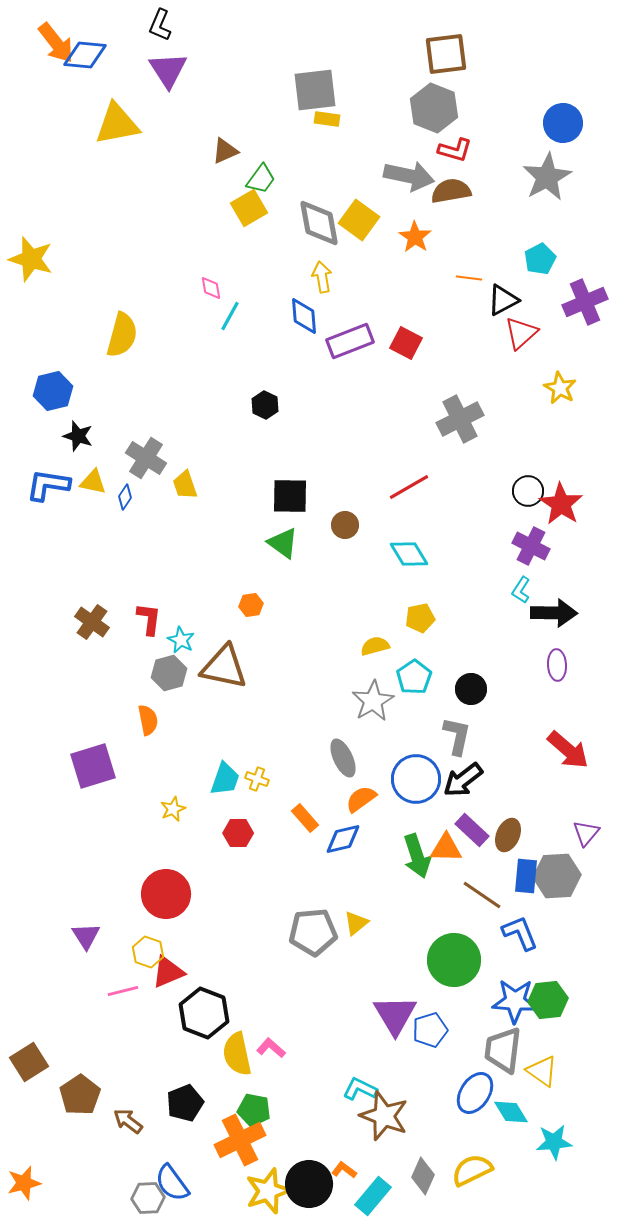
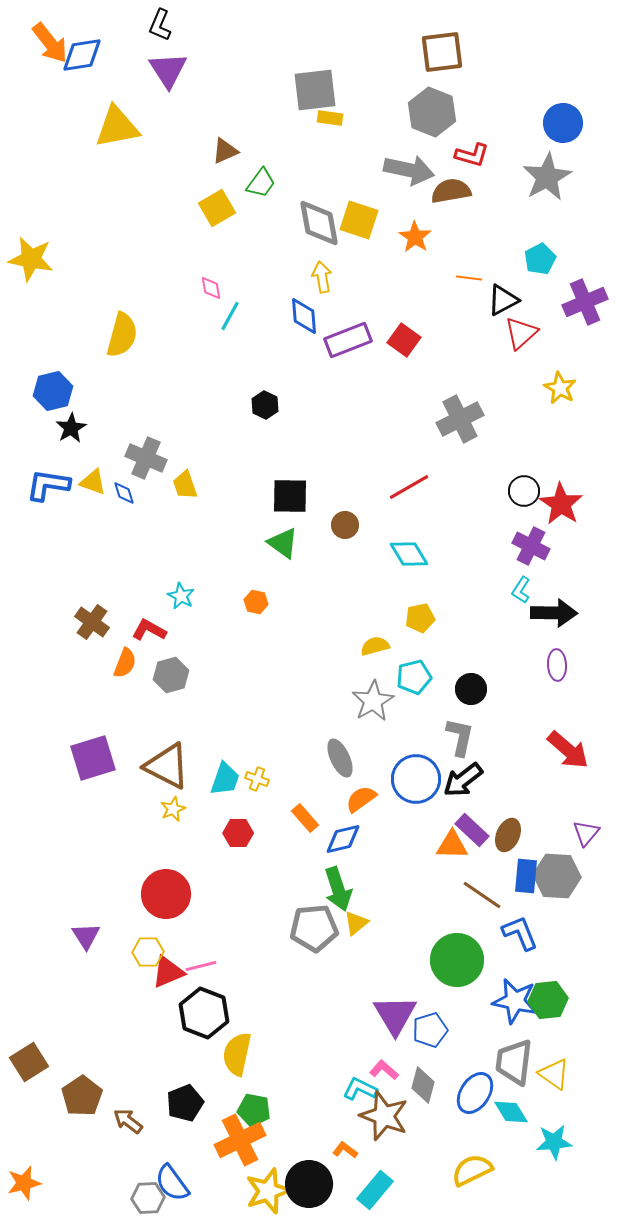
orange arrow at (56, 43): moved 6 px left
brown square at (446, 54): moved 4 px left, 2 px up
blue diamond at (85, 55): moved 3 px left; rotated 15 degrees counterclockwise
gray hexagon at (434, 108): moved 2 px left, 4 px down
yellow rectangle at (327, 119): moved 3 px right, 1 px up
yellow triangle at (117, 124): moved 3 px down
red L-shape at (455, 150): moved 17 px right, 5 px down
gray arrow at (409, 176): moved 6 px up
green trapezoid at (261, 179): moved 4 px down
yellow square at (249, 208): moved 32 px left
yellow square at (359, 220): rotated 18 degrees counterclockwise
yellow star at (31, 259): rotated 6 degrees counterclockwise
purple rectangle at (350, 341): moved 2 px left, 1 px up
red square at (406, 343): moved 2 px left, 3 px up; rotated 8 degrees clockwise
black star at (78, 436): moved 7 px left, 8 px up; rotated 24 degrees clockwise
gray cross at (146, 458): rotated 9 degrees counterclockwise
yellow triangle at (93, 482): rotated 8 degrees clockwise
black circle at (528, 491): moved 4 px left
blue diamond at (125, 497): moved 1 px left, 4 px up; rotated 50 degrees counterclockwise
orange hexagon at (251, 605): moved 5 px right, 3 px up; rotated 20 degrees clockwise
red L-shape at (149, 619): moved 11 px down; rotated 68 degrees counterclockwise
cyan star at (181, 640): moved 44 px up
brown triangle at (224, 667): moved 57 px left, 99 px down; rotated 15 degrees clockwise
gray hexagon at (169, 673): moved 2 px right, 2 px down
cyan pentagon at (414, 677): rotated 20 degrees clockwise
orange semicircle at (148, 720): moved 23 px left, 57 px up; rotated 32 degrees clockwise
gray L-shape at (457, 736): moved 3 px right, 1 px down
gray ellipse at (343, 758): moved 3 px left
purple square at (93, 766): moved 8 px up
orange triangle at (446, 848): moved 6 px right, 3 px up
green arrow at (417, 856): moved 79 px left, 33 px down
gray hexagon at (557, 876): rotated 6 degrees clockwise
gray pentagon at (313, 932): moved 1 px right, 4 px up
yellow hexagon at (148, 952): rotated 20 degrees counterclockwise
green circle at (454, 960): moved 3 px right
pink line at (123, 991): moved 78 px right, 25 px up
blue star at (515, 1001): rotated 9 degrees clockwise
pink L-shape at (271, 1048): moved 113 px right, 22 px down
gray trapezoid at (503, 1050): moved 11 px right, 12 px down
yellow semicircle at (237, 1054): rotated 24 degrees clockwise
yellow triangle at (542, 1071): moved 12 px right, 3 px down
brown pentagon at (80, 1095): moved 2 px right, 1 px down
orange L-shape at (344, 1170): moved 1 px right, 20 px up
gray diamond at (423, 1176): moved 91 px up; rotated 9 degrees counterclockwise
cyan rectangle at (373, 1196): moved 2 px right, 6 px up
